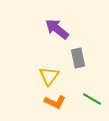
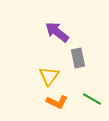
purple arrow: moved 3 px down
orange L-shape: moved 2 px right
